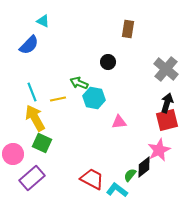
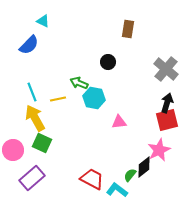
pink circle: moved 4 px up
